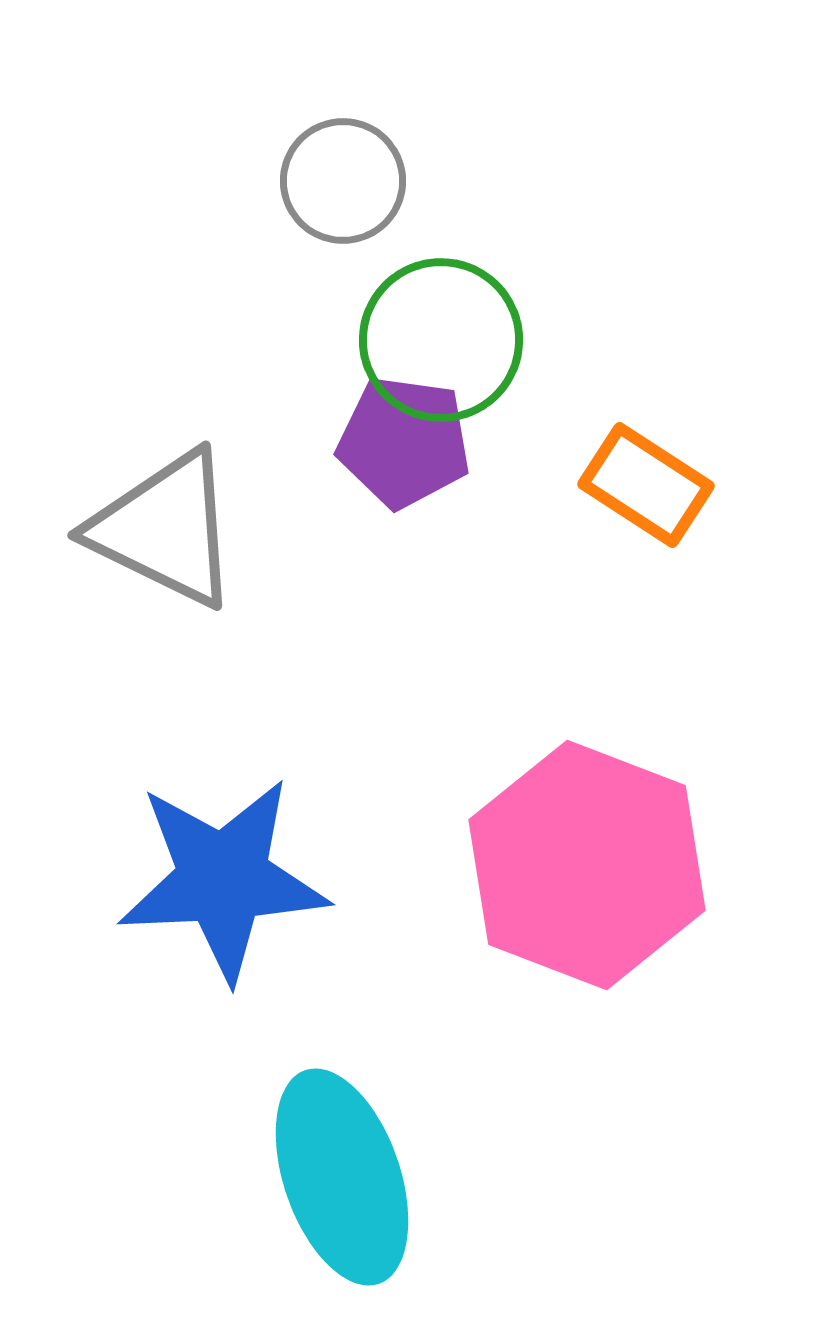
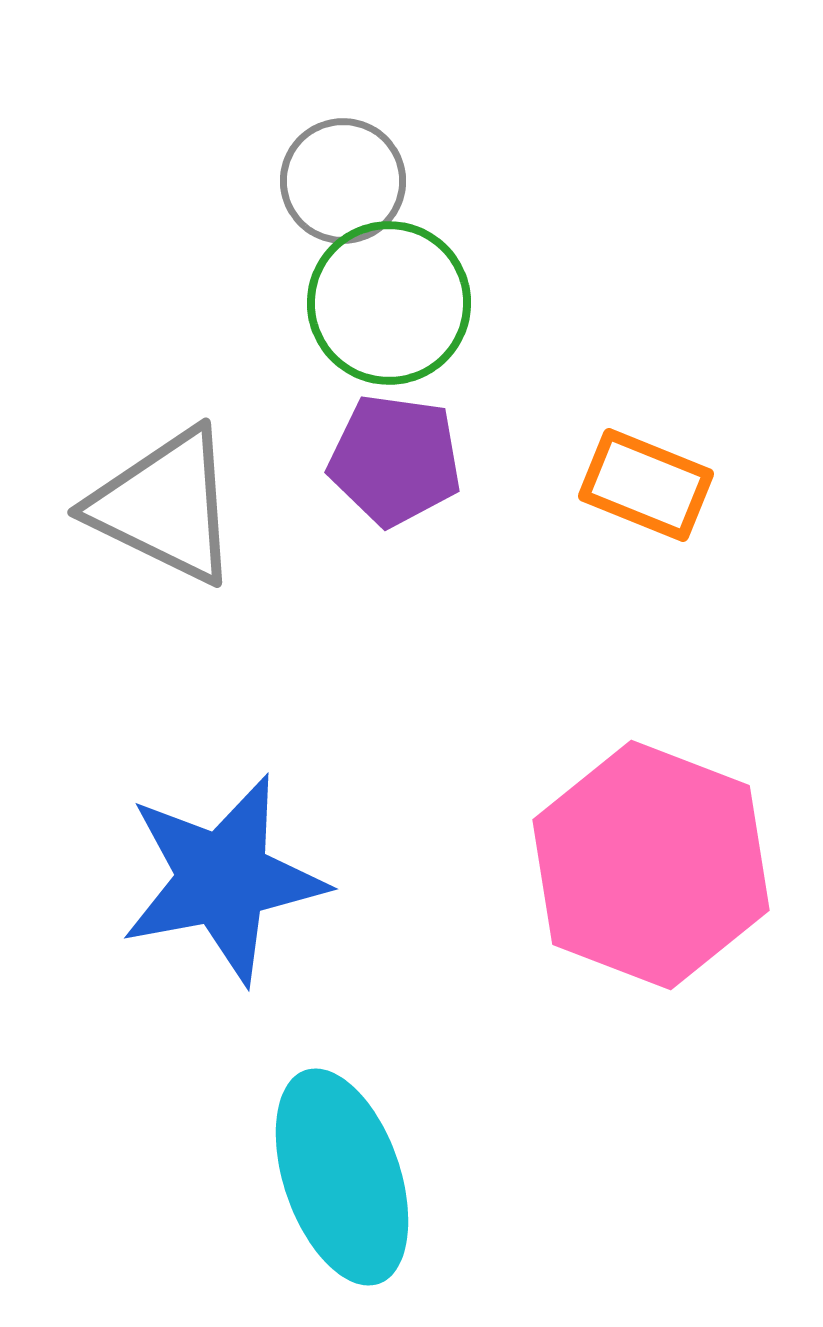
green circle: moved 52 px left, 37 px up
purple pentagon: moved 9 px left, 18 px down
orange rectangle: rotated 11 degrees counterclockwise
gray triangle: moved 23 px up
pink hexagon: moved 64 px right
blue star: rotated 8 degrees counterclockwise
